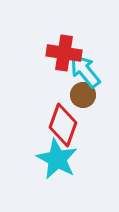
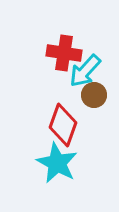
cyan arrow: rotated 99 degrees counterclockwise
brown circle: moved 11 px right
cyan star: moved 4 px down
